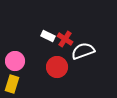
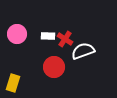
white rectangle: rotated 24 degrees counterclockwise
pink circle: moved 2 px right, 27 px up
red circle: moved 3 px left
yellow rectangle: moved 1 px right, 1 px up
